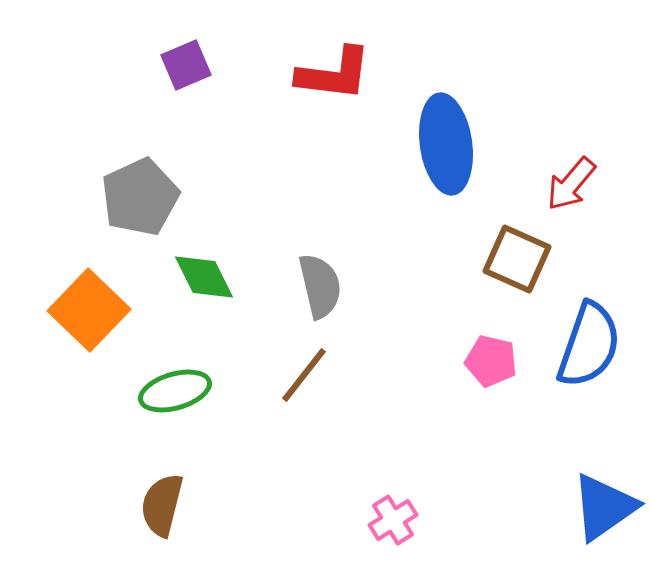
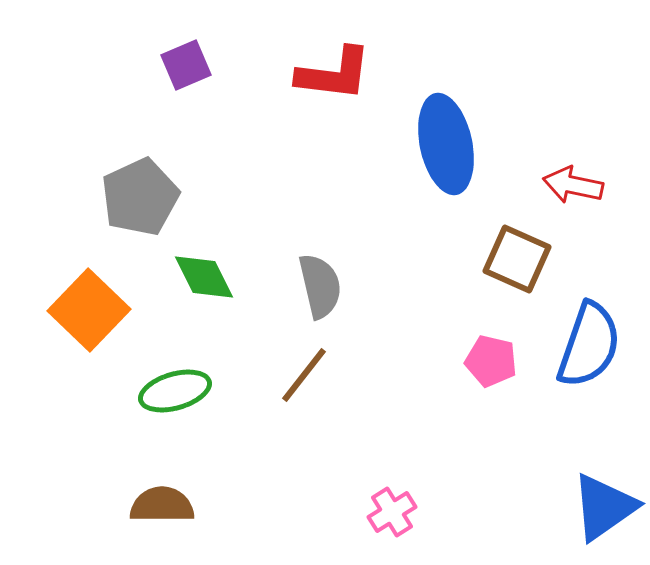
blue ellipse: rotated 4 degrees counterclockwise
red arrow: moved 2 px right, 1 px down; rotated 62 degrees clockwise
brown semicircle: rotated 76 degrees clockwise
pink cross: moved 1 px left, 8 px up
